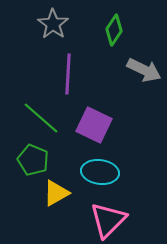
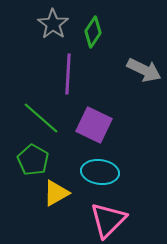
green diamond: moved 21 px left, 2 px down
green pentagon: rotated 8 degrees clockwise
